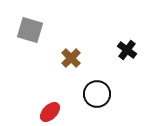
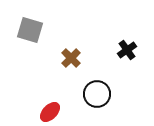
black cross: rotated 18 degrees clockwise
